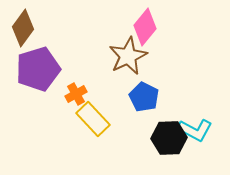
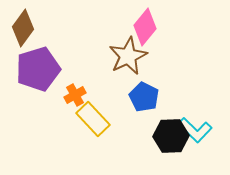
orange cross: moved 1 px left, 1 px down
cyan L-shape: rotated 16 degrees clockwise
black hexagon: moved 2 px right, 2 px up
